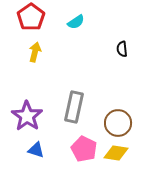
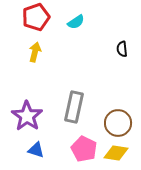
red pentagon: moved 5 px right; rotated 16 degrees clockwise
